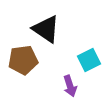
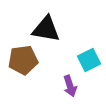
black triangle: rotated 24 degrees counterclockwise
